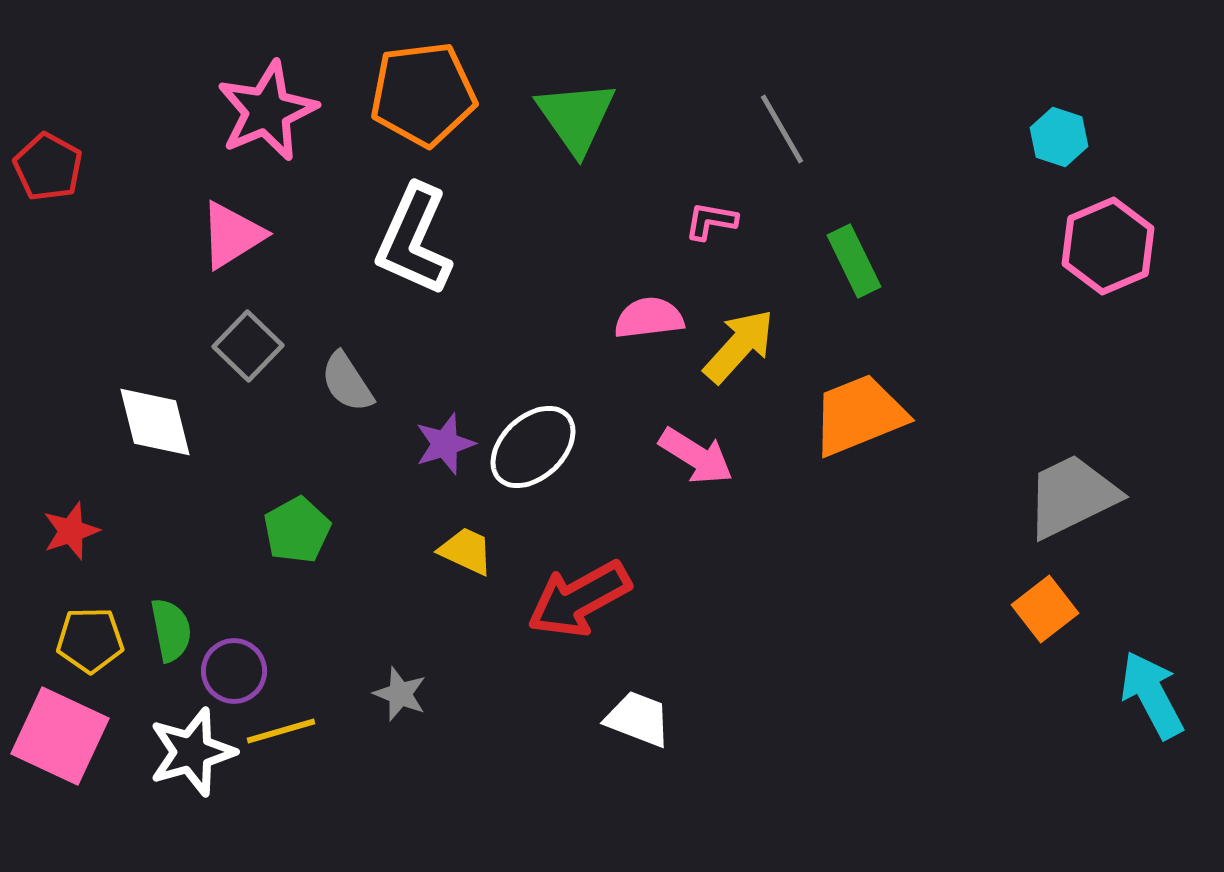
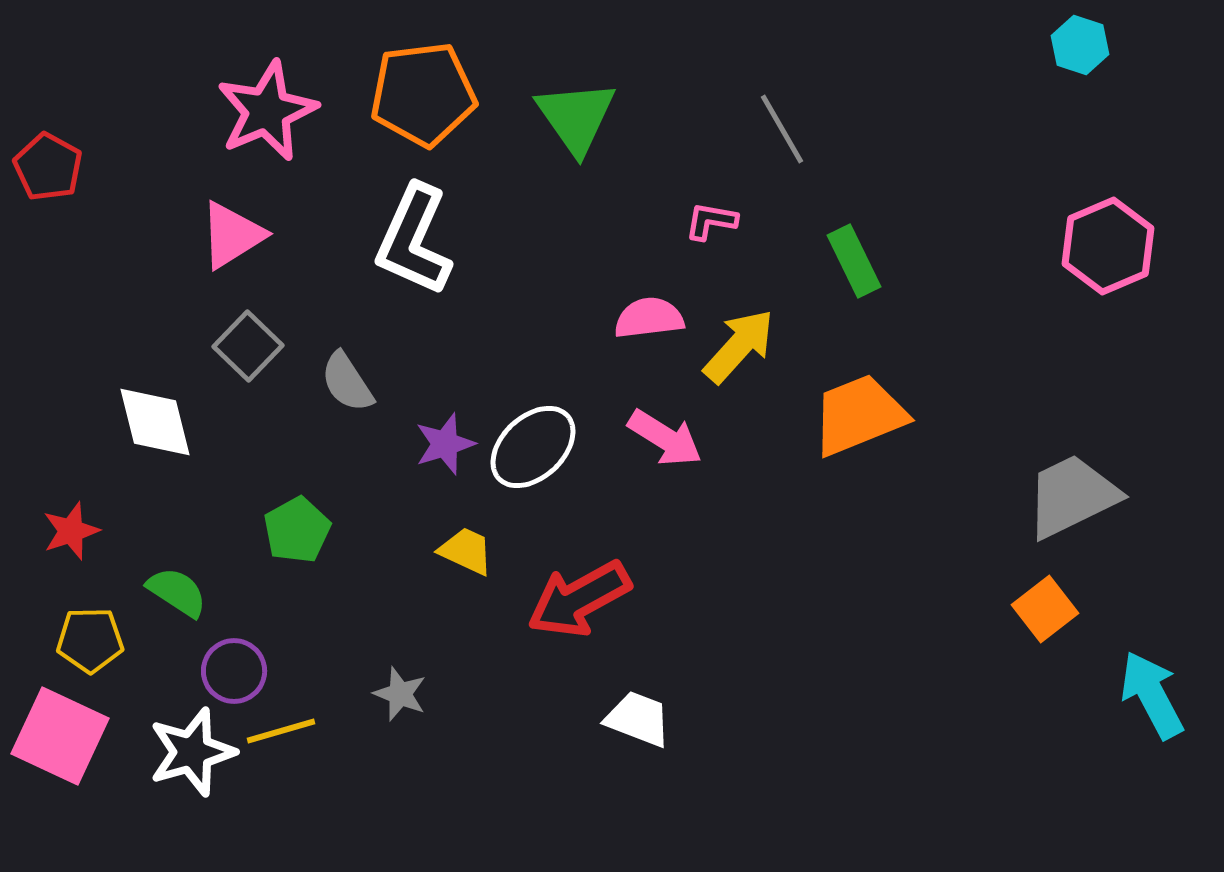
cyan hexagon: moved 21 px right, 92 px up
pink arrow: moved 31 px left, 18 px up
green semicircle: moved 6 px right, 38 px up; rotated 46 degrees counterclockwise
